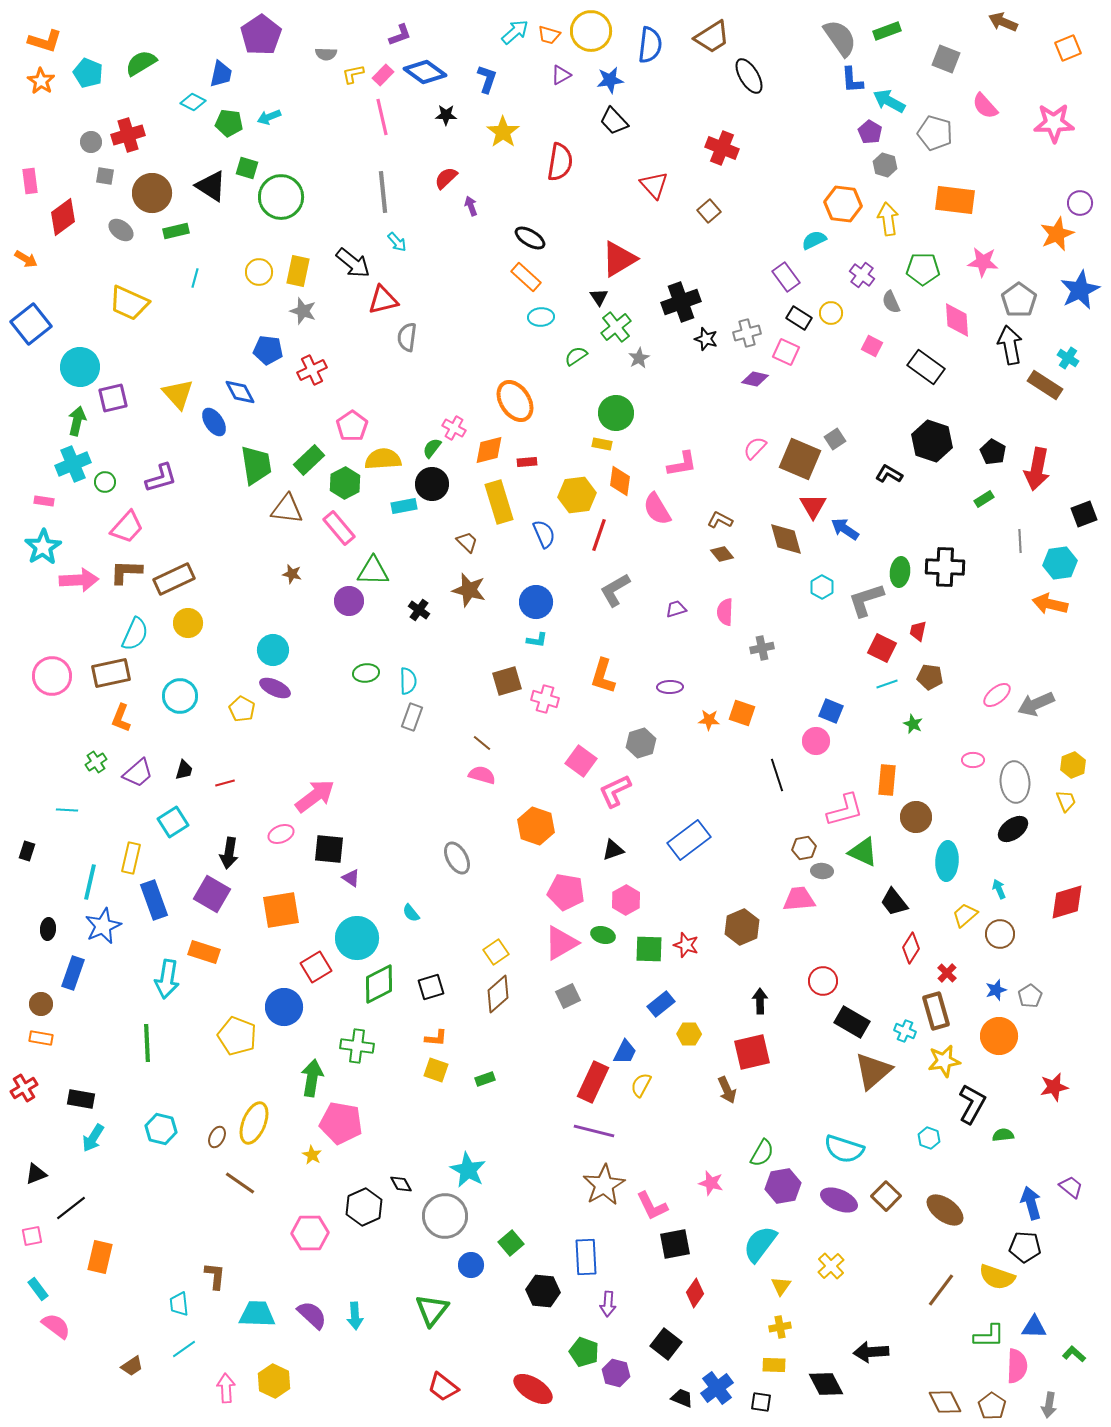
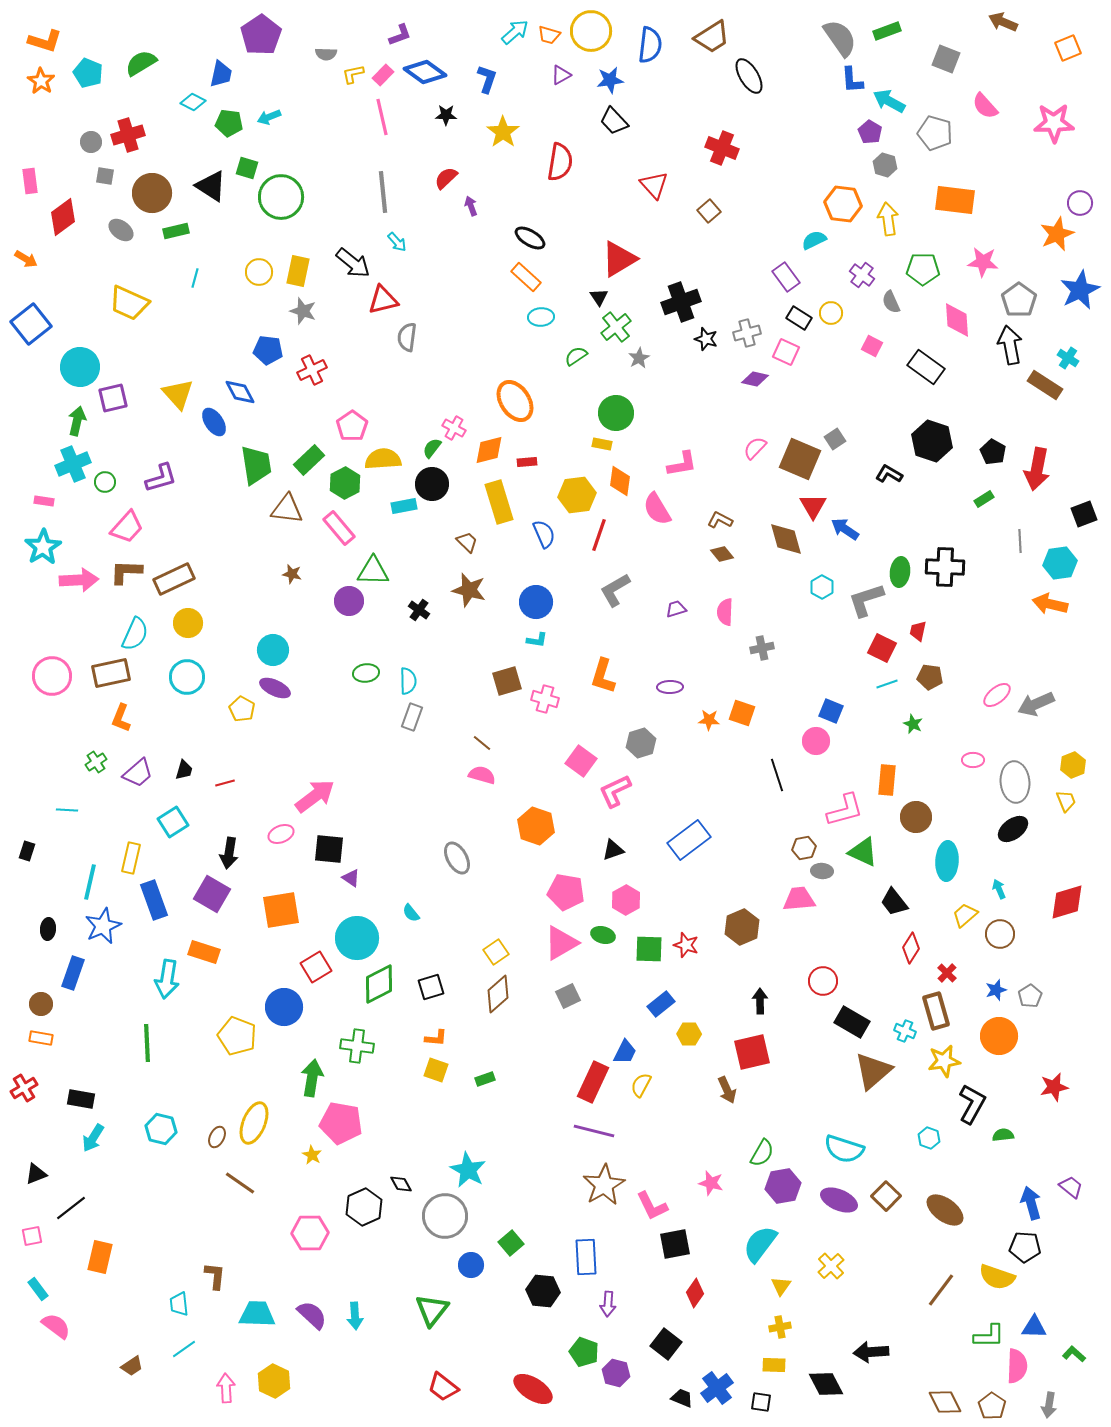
cyan circle at (180, 696): moved 7 px right, 19 px up
